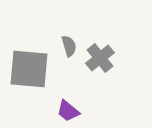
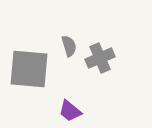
gray cross: rotated 16 degrees clockwise
purple trapezoid: moved 2 px right
